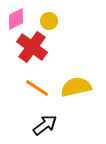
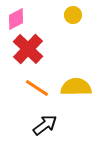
yellow circle: moved 24 px right, 6 px up
red cross: moved 4 px left, 2 px down; rotated 8 degrees clockwise
yellow semicircle: rotated 12 degrees clockwise
